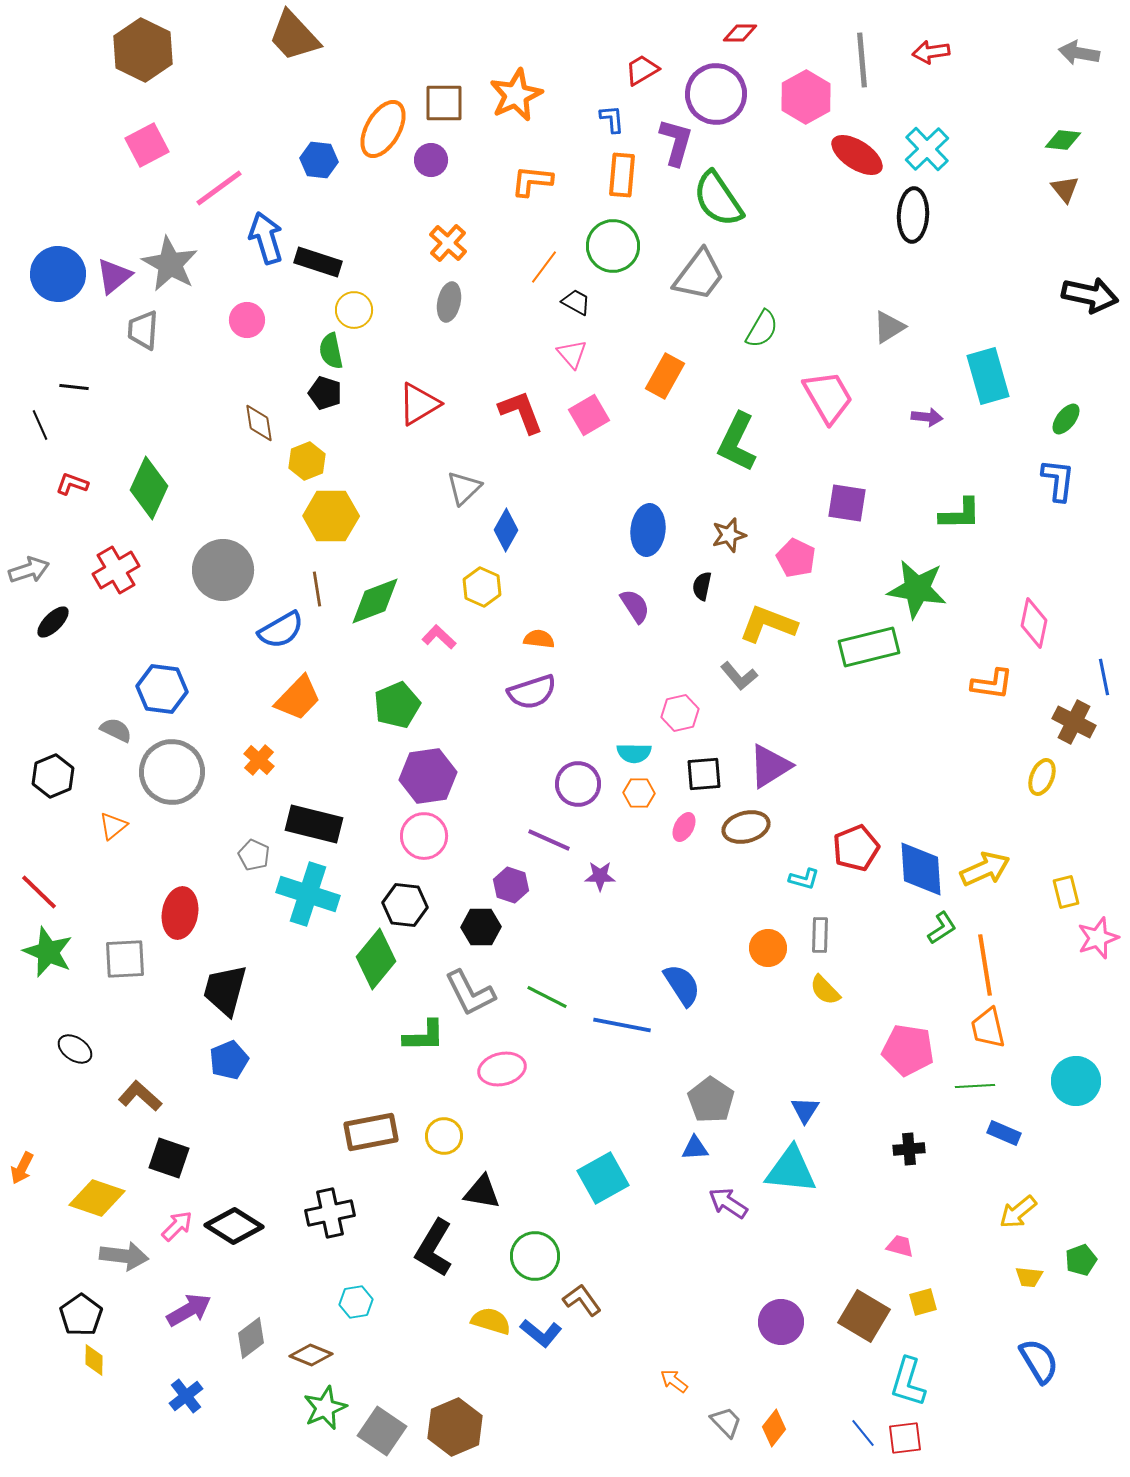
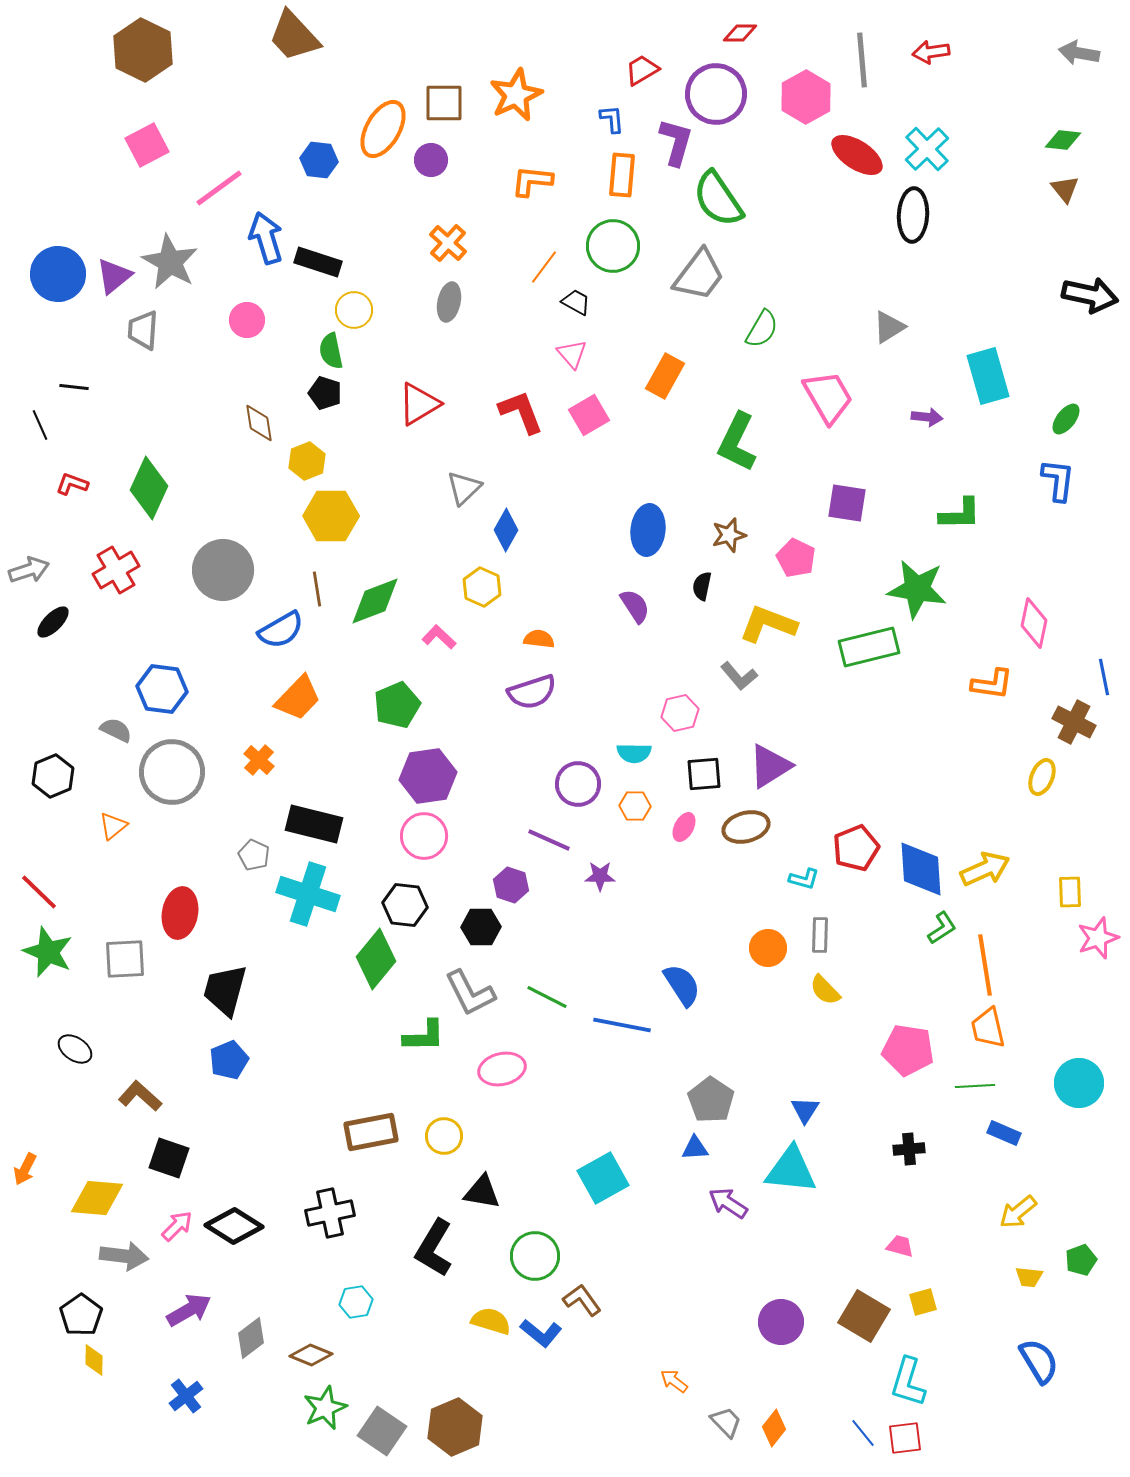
gray star at (170, 264): moved 2 px up
orange hexagon at (639, 793): moved 4 px left, 13 px down
yellow rectangle at (1066, 892): moved 4 px right; rotated 12 degrees clockwise
cyan circle at (1076, 1081): moved 3 px right, 2 px down
orange arrow at (22, 1168): moved 3 px right, 1 px down
yellow diamond at (97, 1198): rotated 14 degrees counterclockwise
